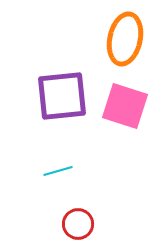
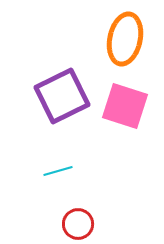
purple square: rotated 20 degrees counterclockwise
